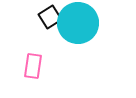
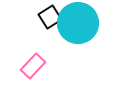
pink rectangle: rotated 35 degrees clockwise
